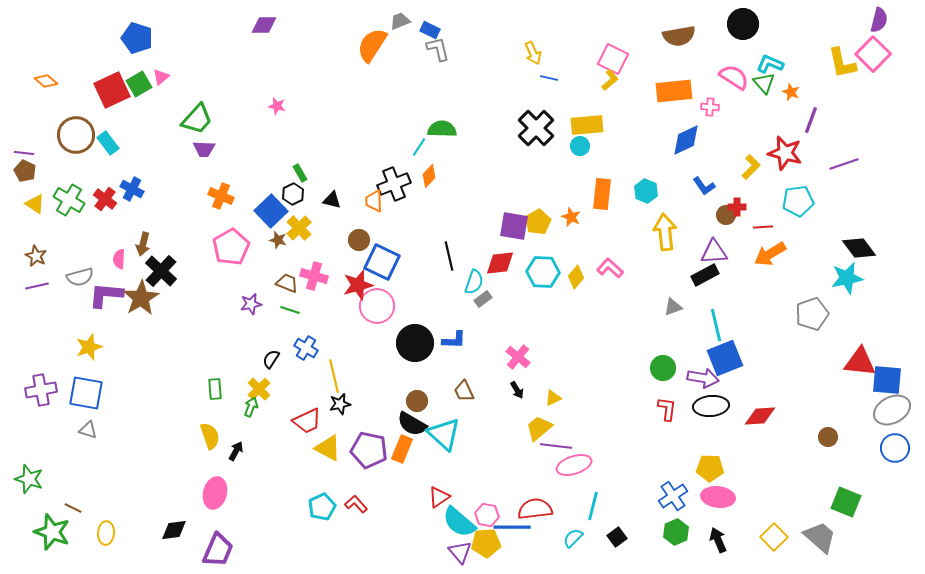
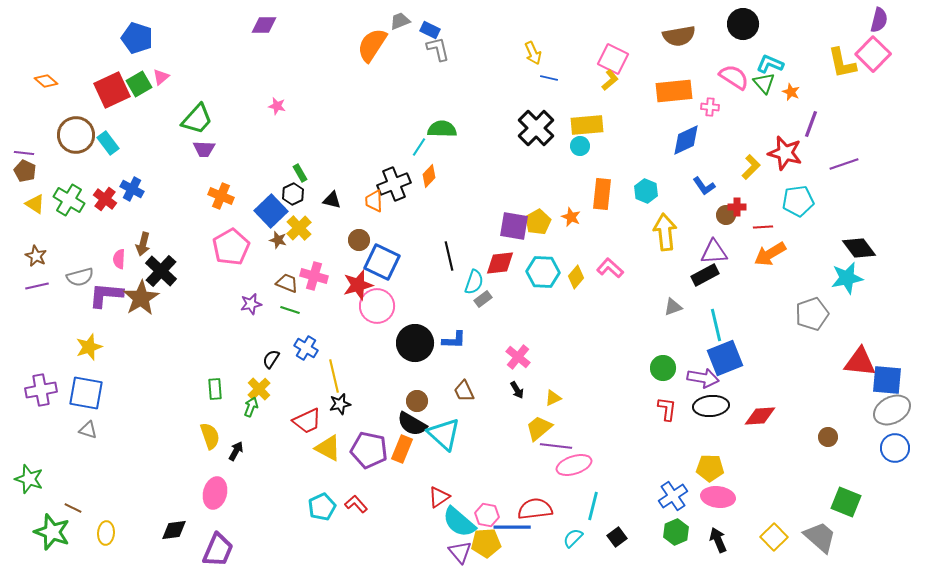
purple line at (811, 120): moved 4 px down
